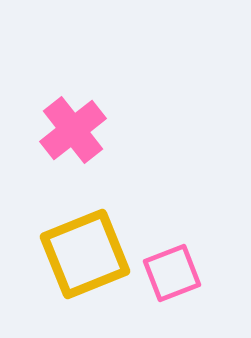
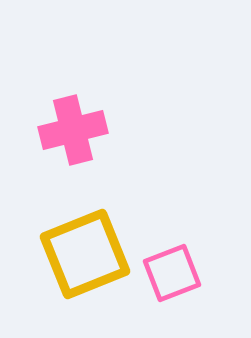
pink cross: rotated 24 degrees clockwise
